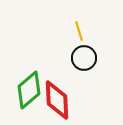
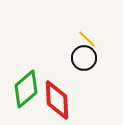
yellow line: moved 8 px right, 8 px down; rotated 30 degrees counterclockwise
green diamond: moved 3 px left, 1 px up
